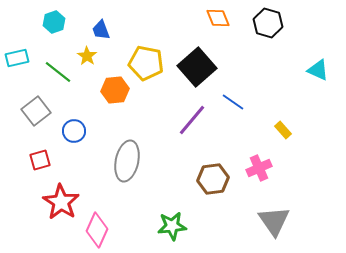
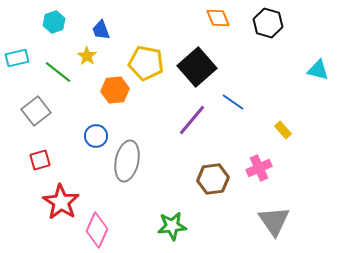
cyan triangle: rotated 10 degrees counterclockwise
blue circle: moved 22 px right, 5 px down
